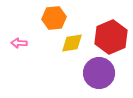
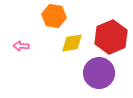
orange hexagon: moved 2 px up; rotated 15 degrees clockwise
pink arrow: moved 2 px right, 3 px down
